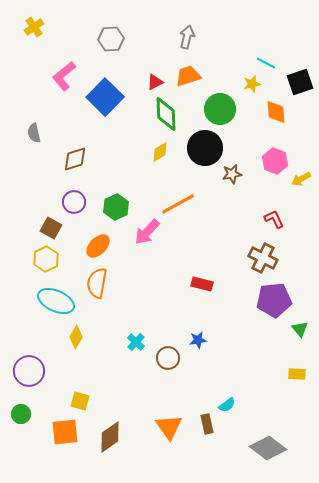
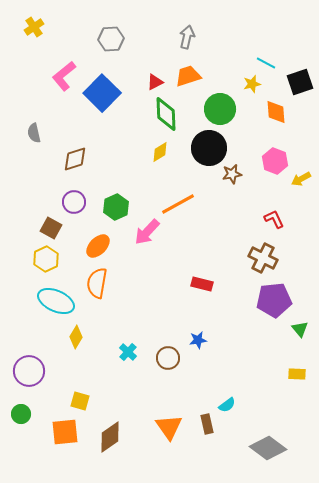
blue square at (105, 97): moved 3 px left, 4 px up
black circle at (205, 148): moved 4 px right
cyan cross at (136, 342): moved 8 px left, 10 px down
